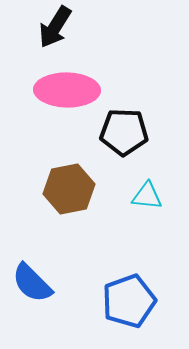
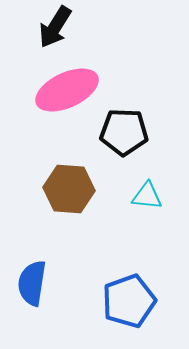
pink ellipse: rotated 26 degrees counterclockwise
brown hexagon: rotated 15 degrees clockwise
blue semicircle: rotated 54 degrees clockwise
